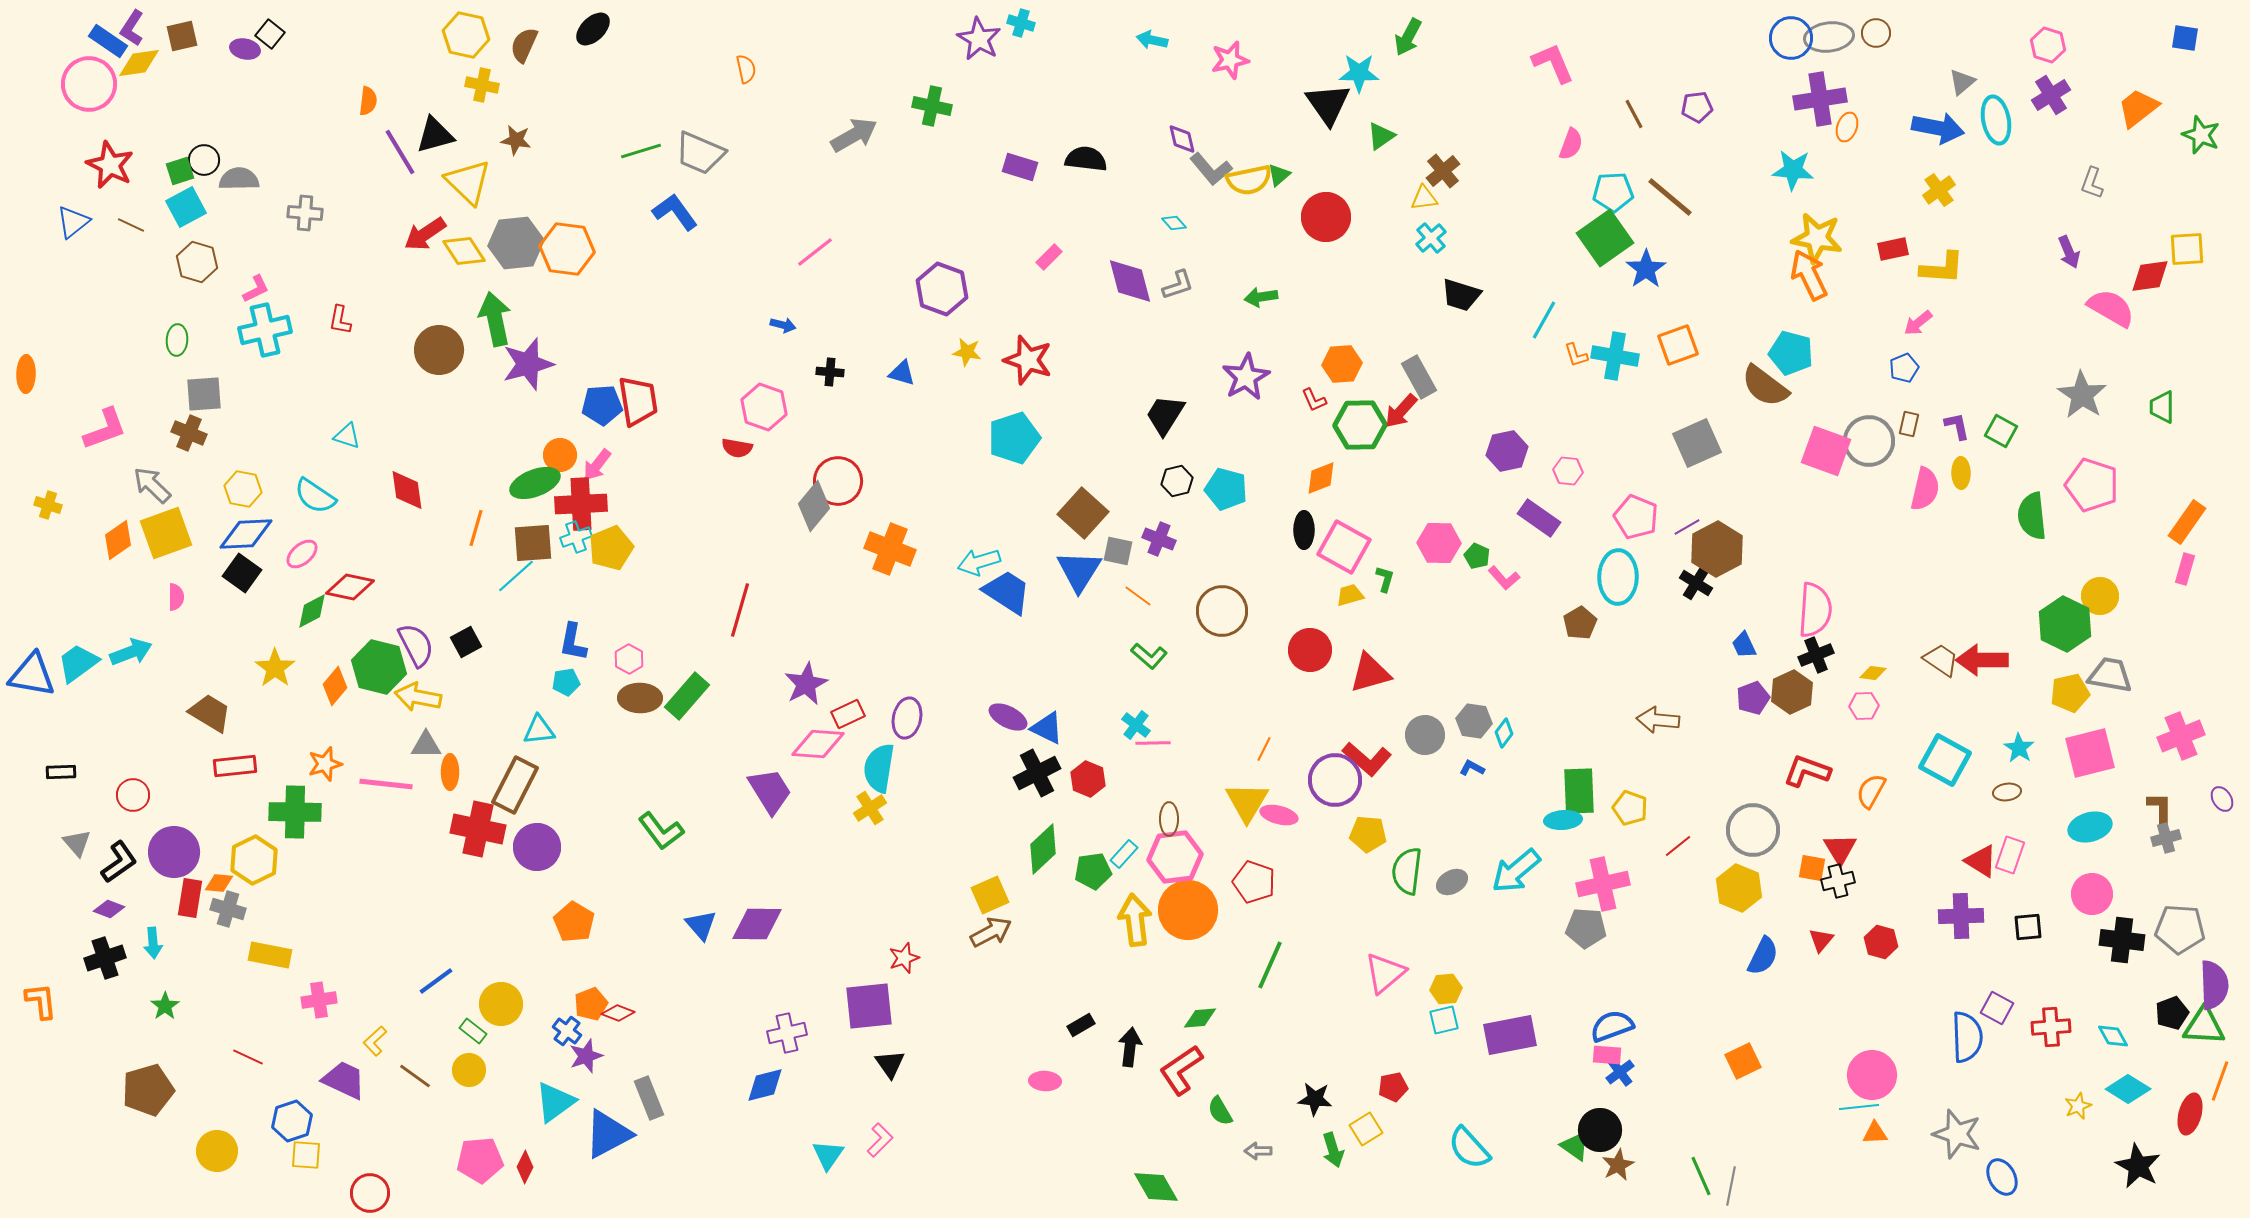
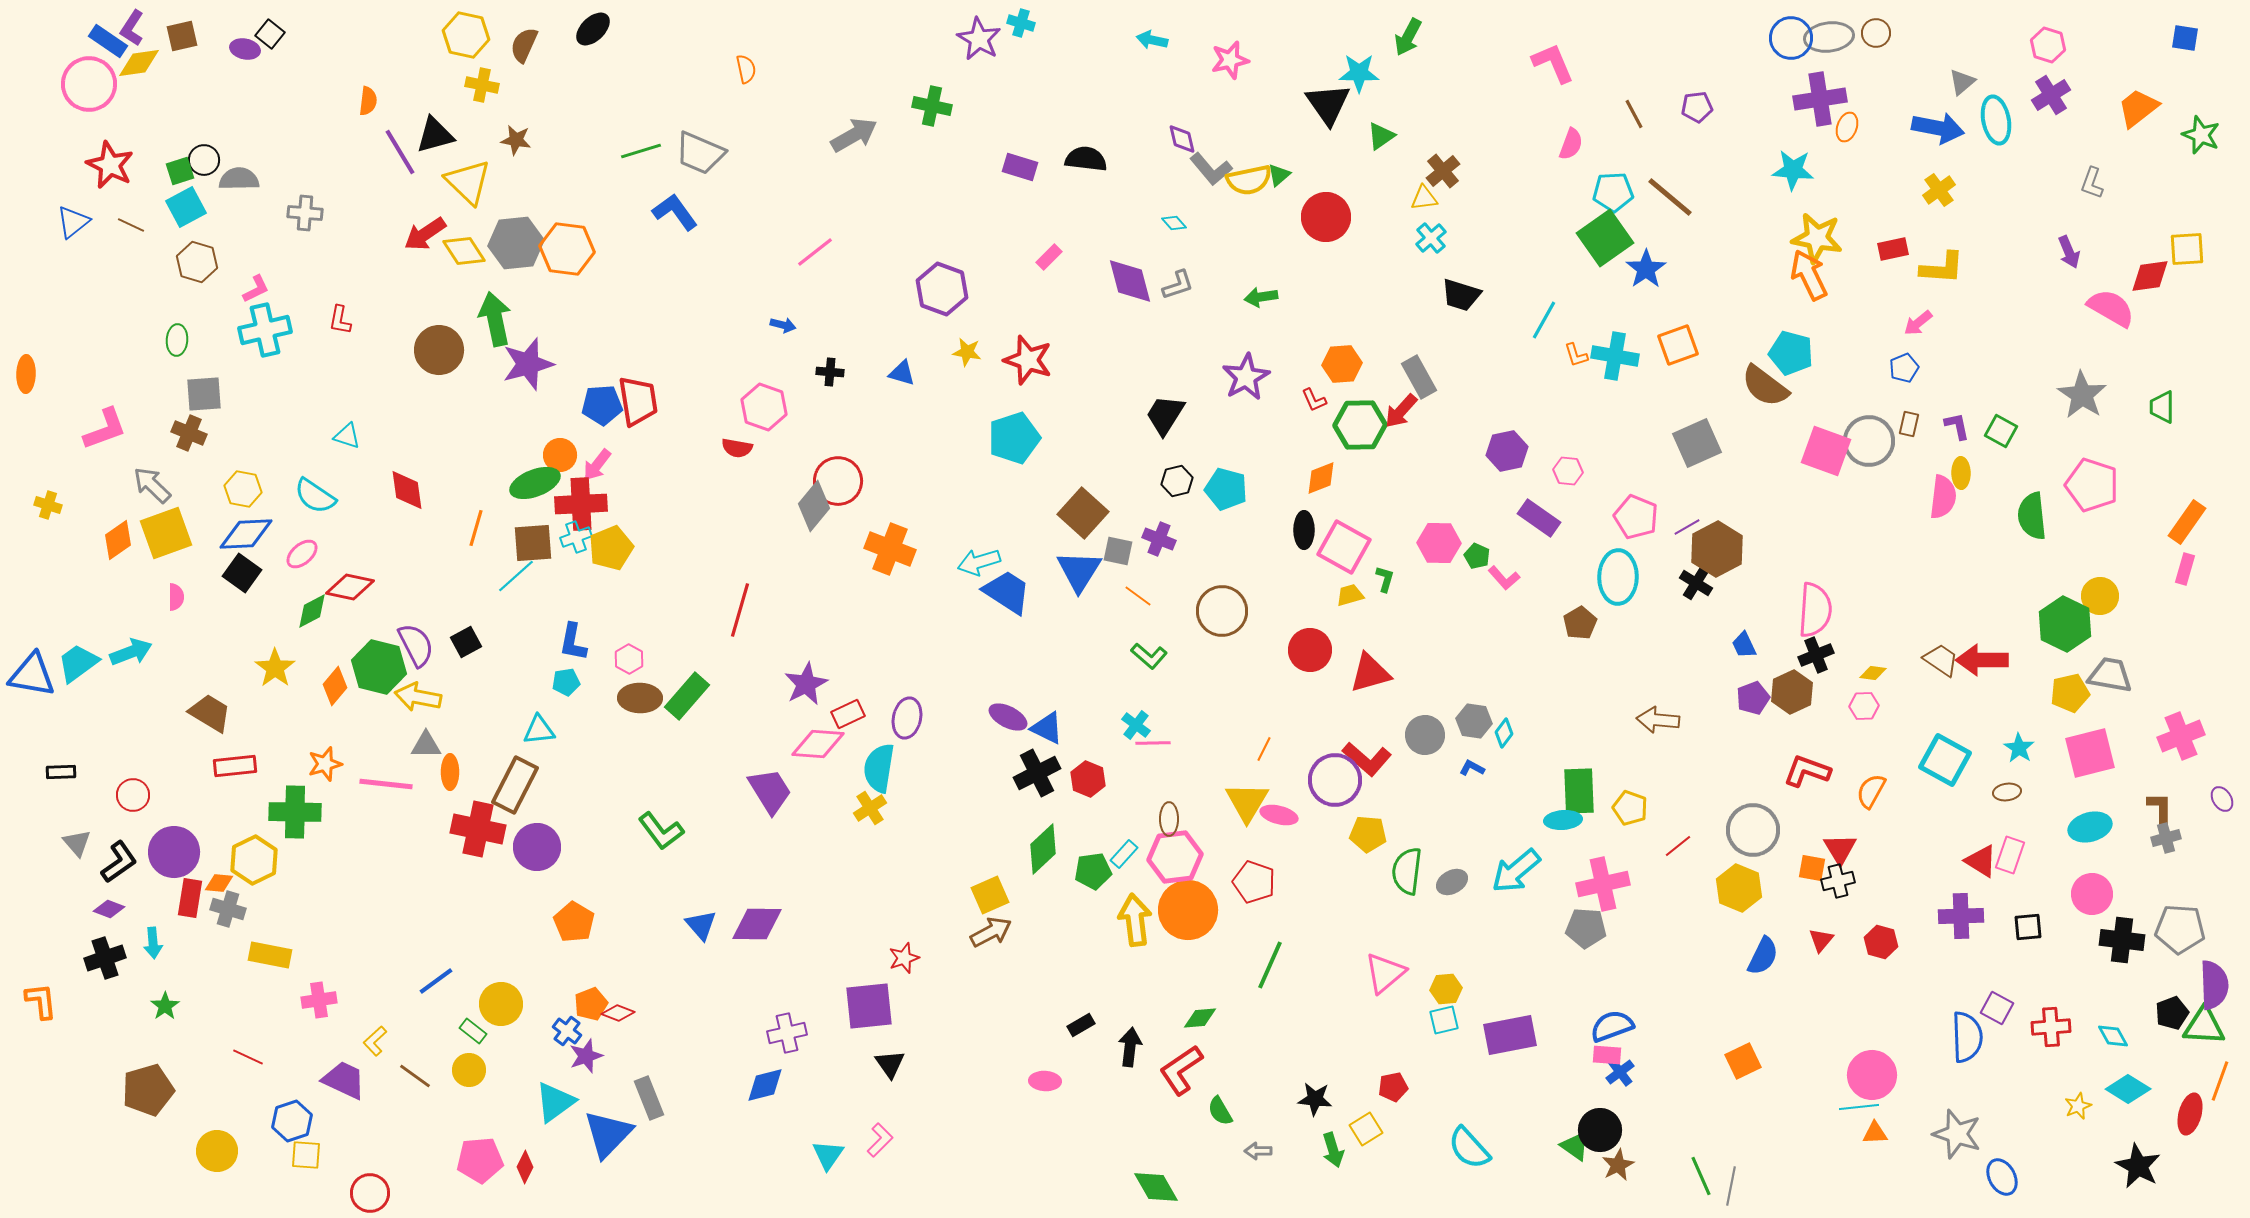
pink semicircle at (1925, 489): moved 18 px right, 8 px down; rotated 6 degrees counterclockwise
blue triangle at (608, 1134): rotated 18 degrees counterclockwise
